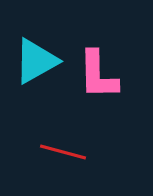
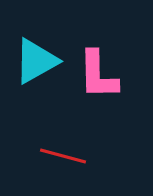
red line: moved 4 px down
